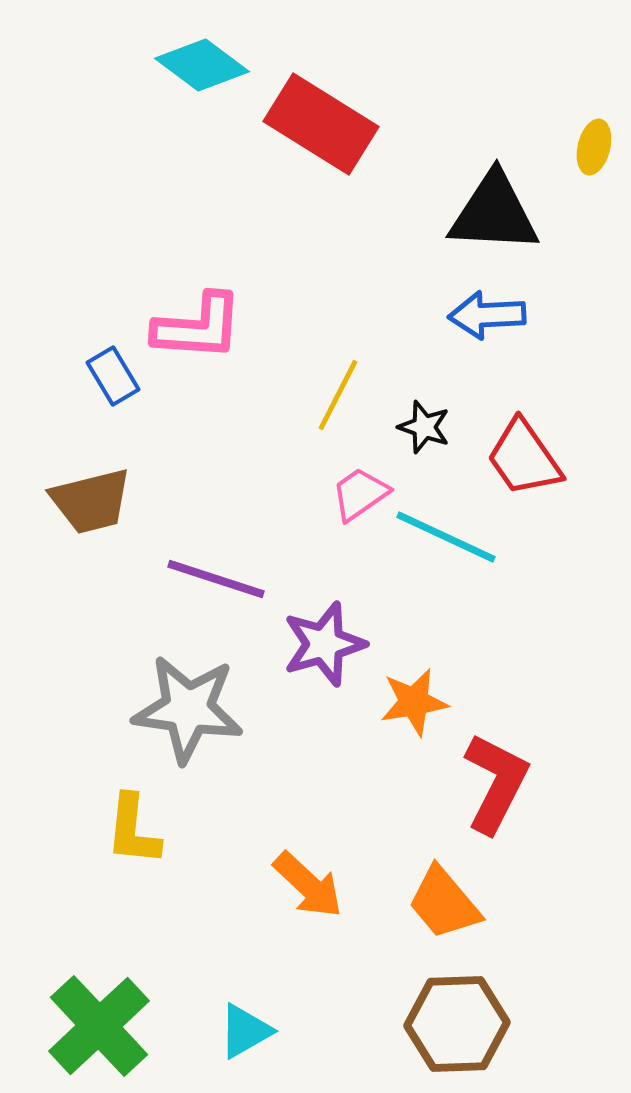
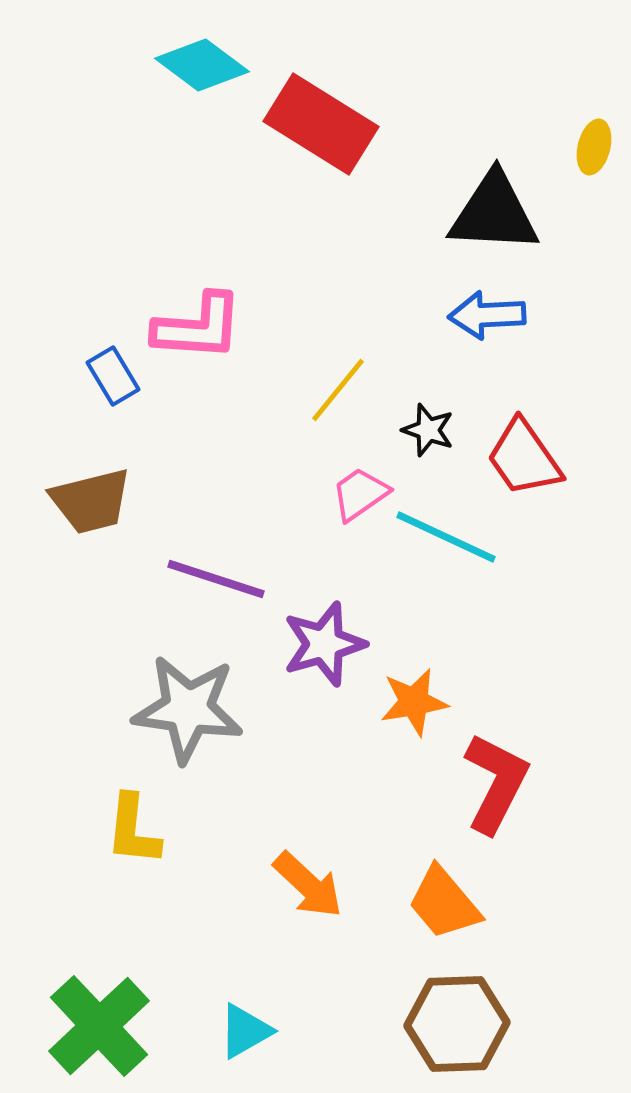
yellow line: moved 5 px up; rotated 12 degrees clockwise
black star: moved 4 px right, 3 px down
